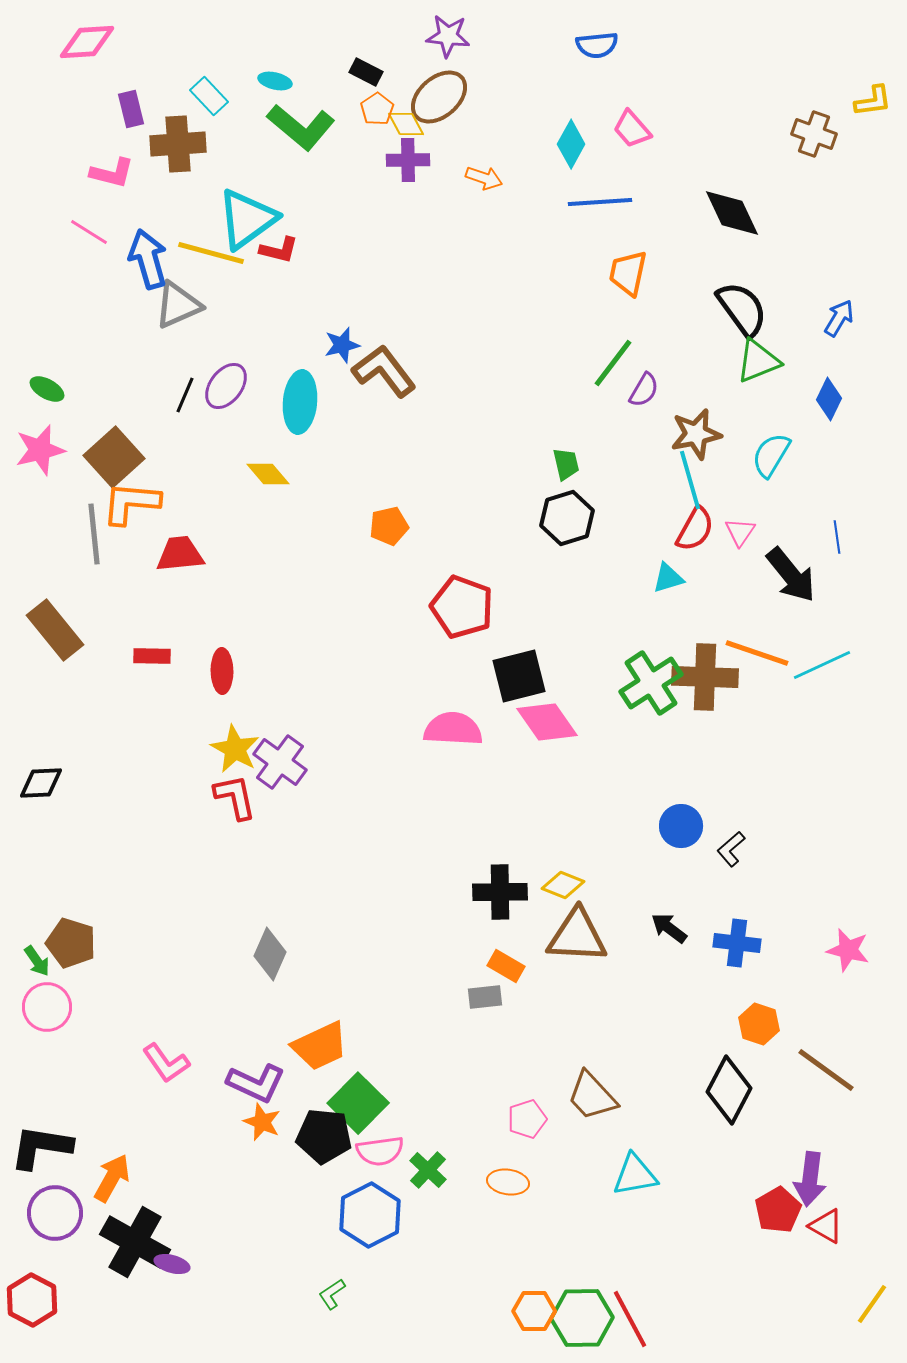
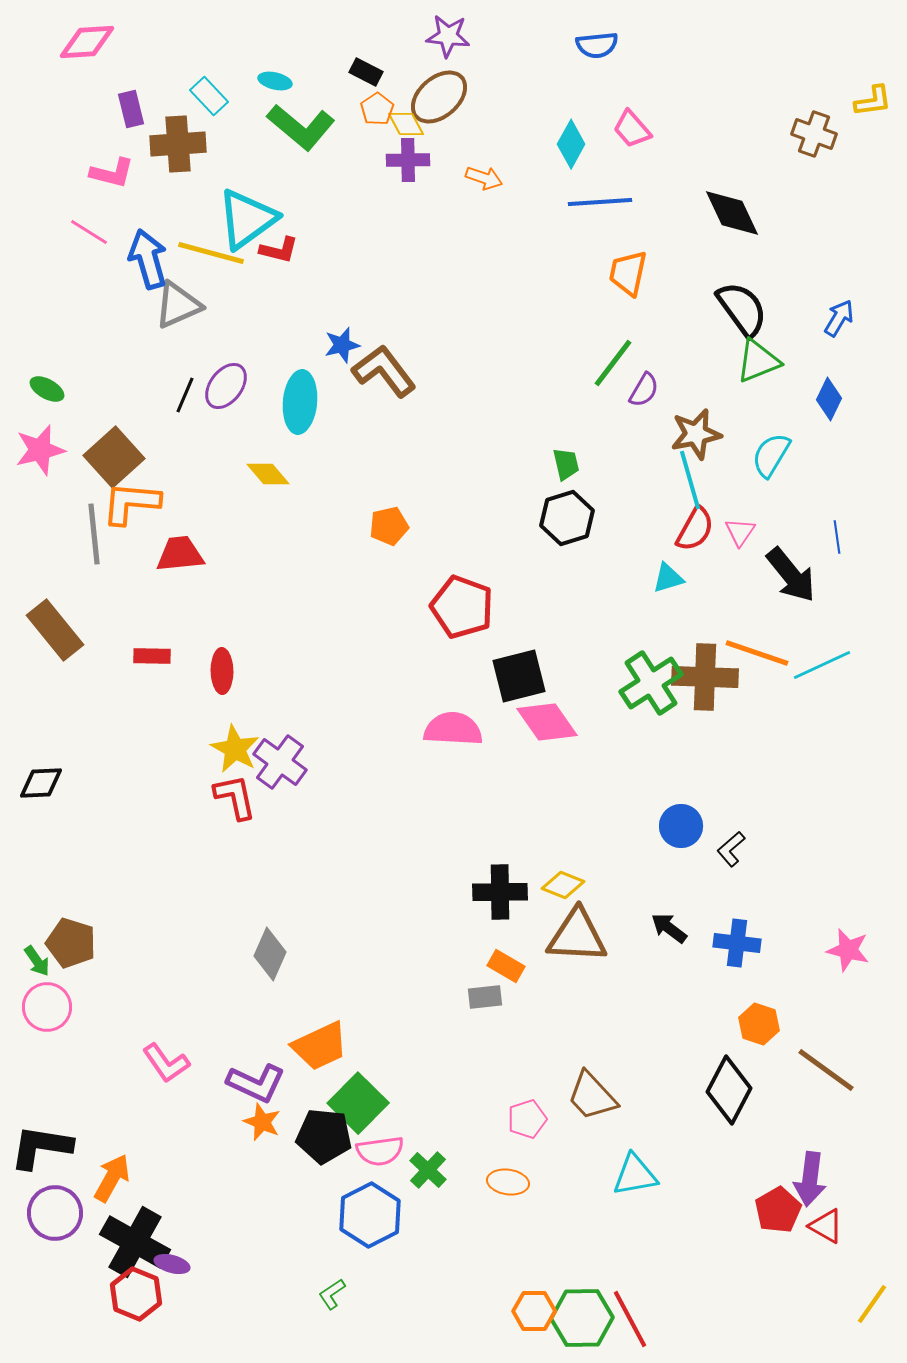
red hexagon at (32, 1300): moved 104 px right, 6 px up; rotated 6 degrees counterclockwise
